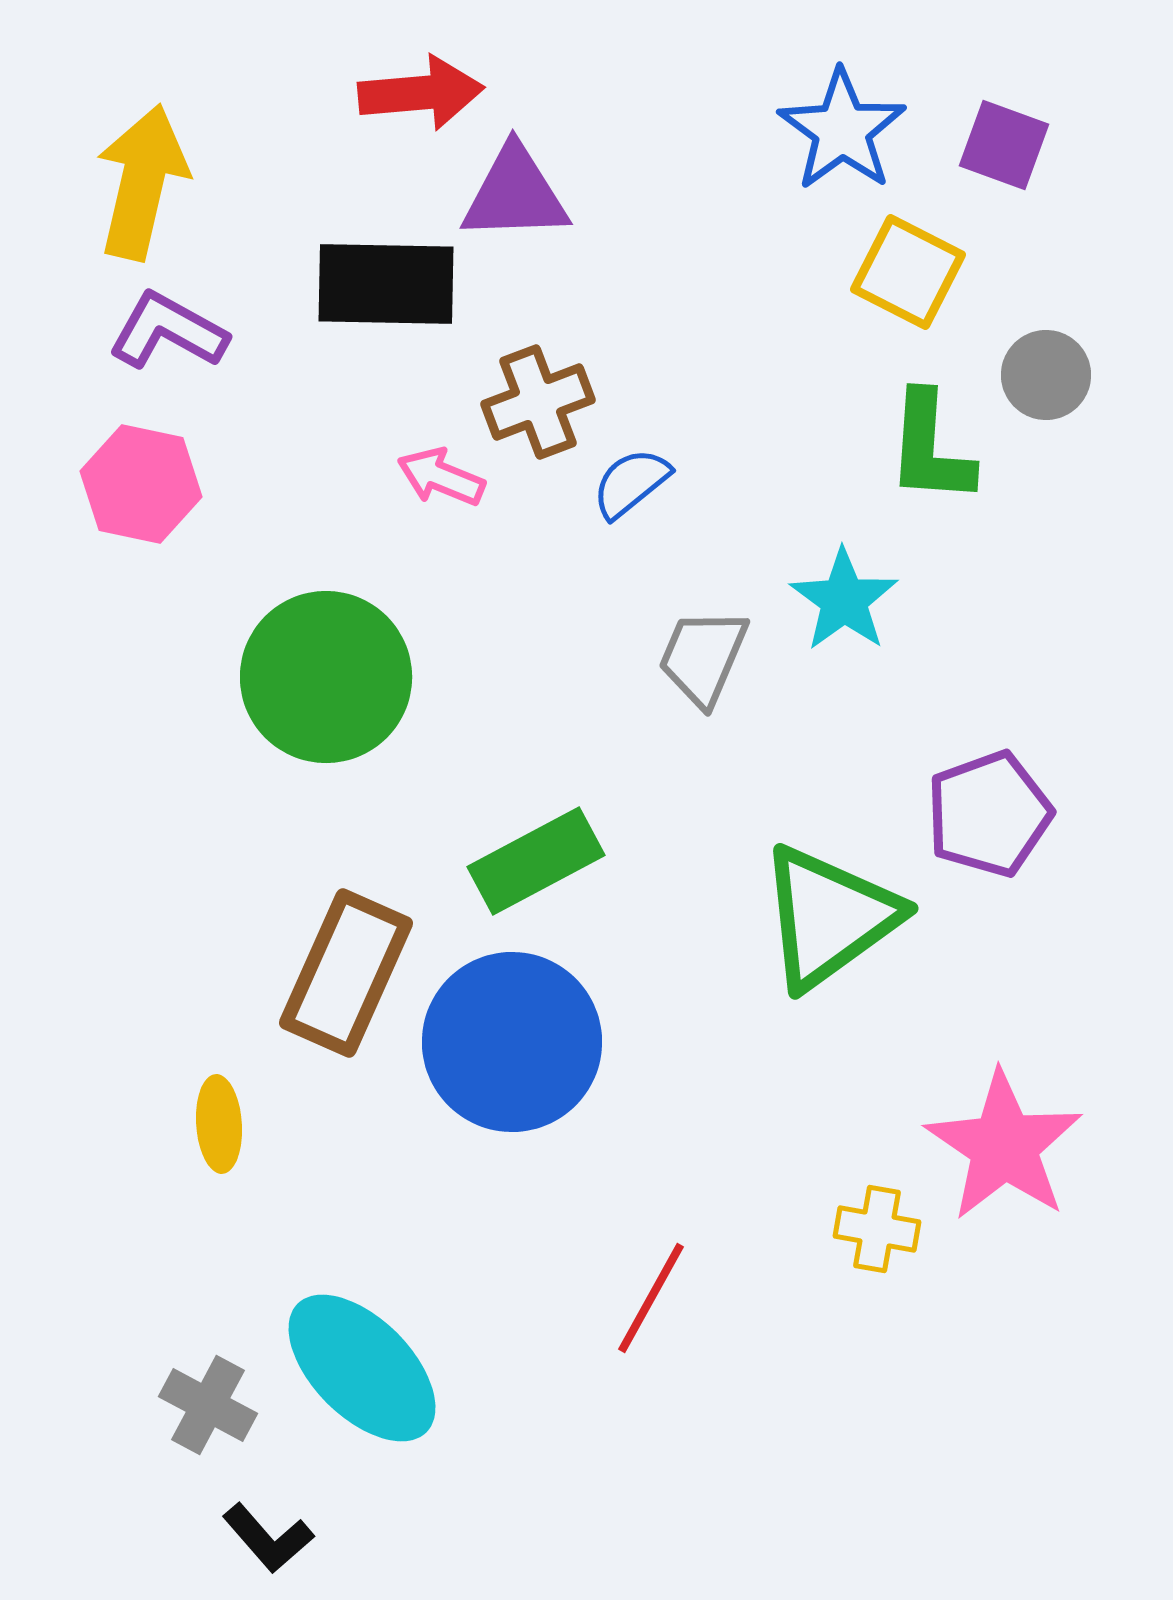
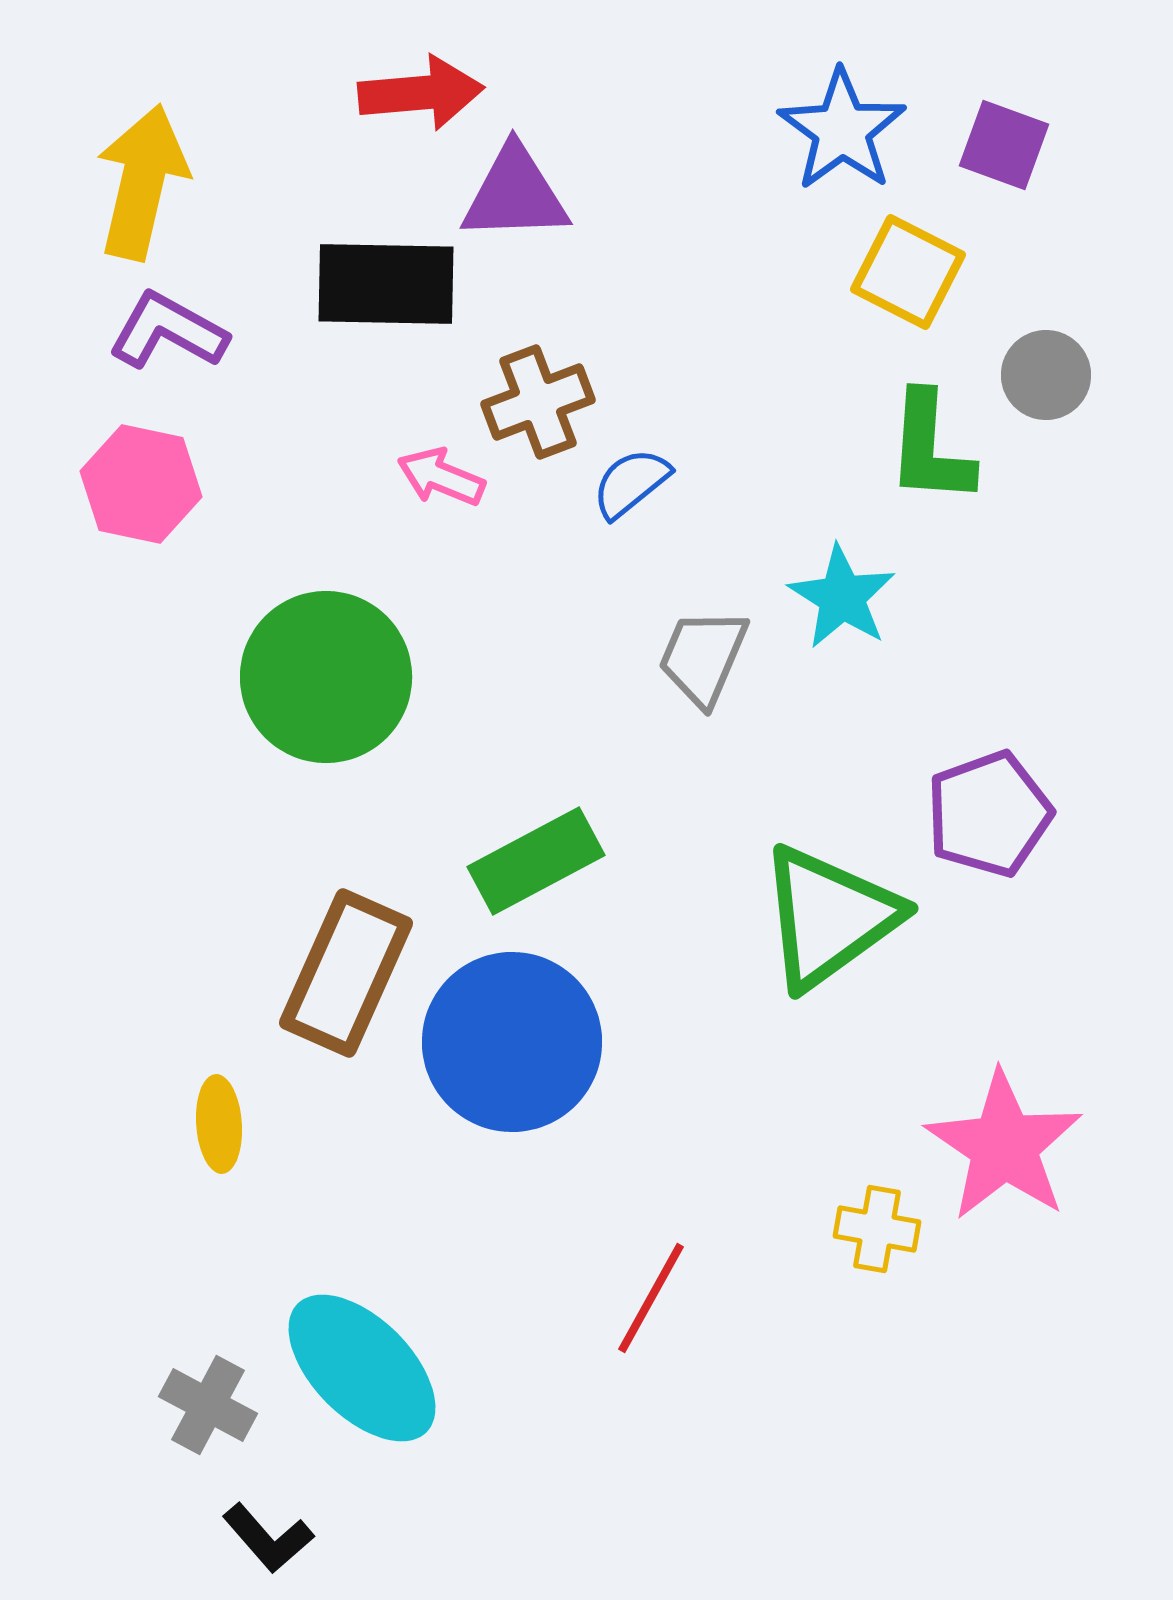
cyan star: moved 2 px left, 3 px up; rotated 4 degrees counterclockwise
